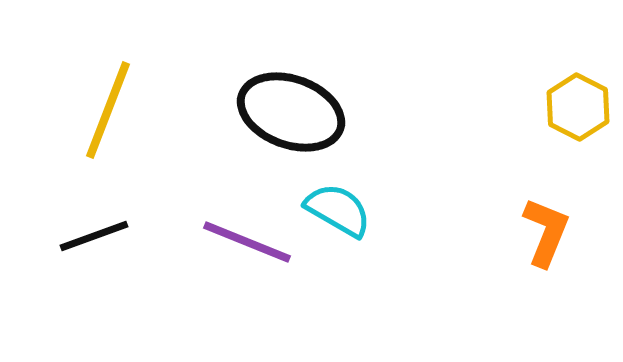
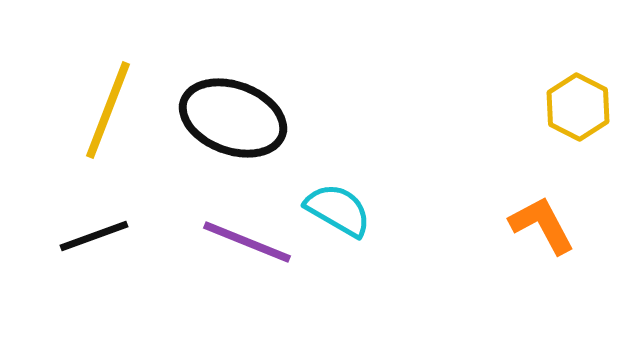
black ellipse: moved 58 px left, 6 px down
orange L-shape: moved 4 px left, 7 px up; rotated 50 degrees counterclockwise
